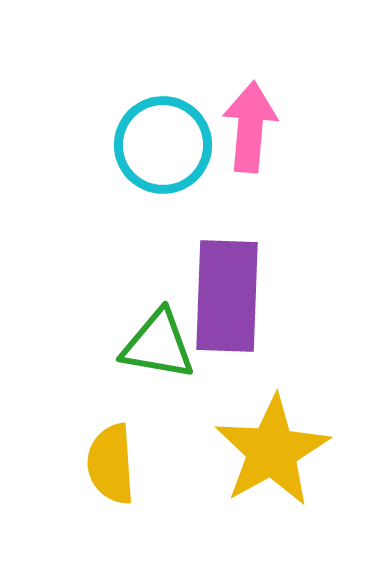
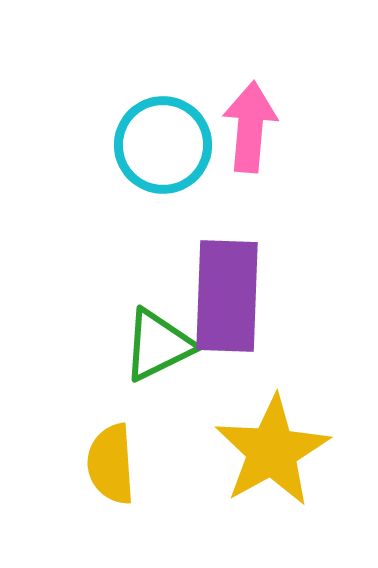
green triangle: rotated 36 degrees counterclockwise
